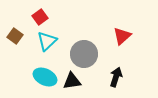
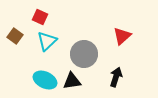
red square: rotated 28 degrees counterclockwise
cyan ellipse: moved 3 px down
